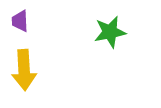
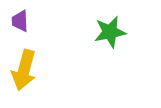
yellow arrow: rotated 18 degrees clockwise
